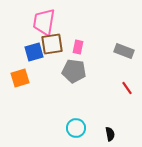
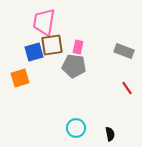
brown square: moved 1 px down
gray pentagon: moved 5 px up
